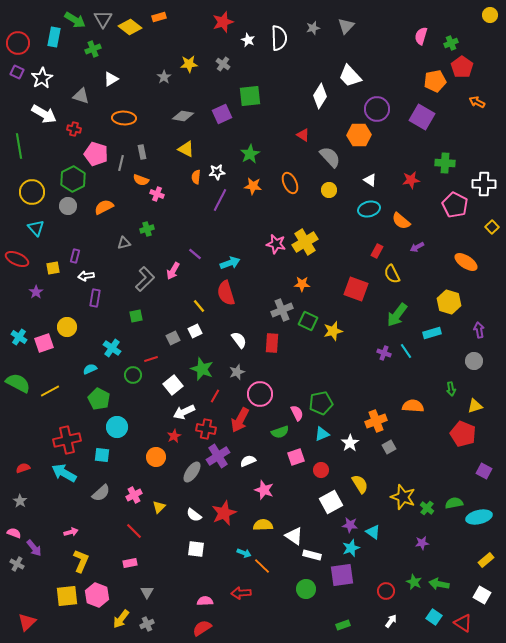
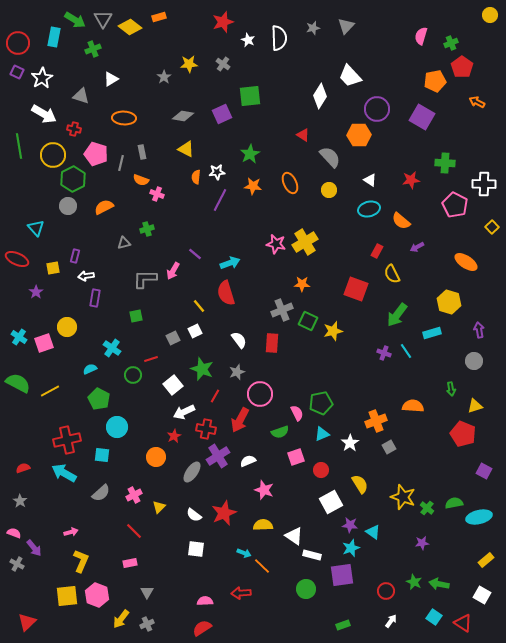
yellow circle at (32, 192): moved 21 px right, 37 px up
gray L-shape at (145, 279): rotated 135 degrees counterclockwise
